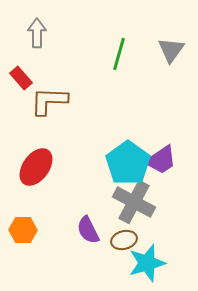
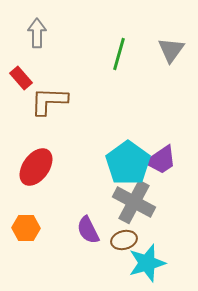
orange hexagon: moved 3 px right, 2 px up
